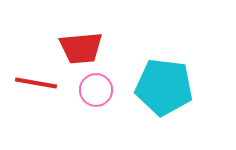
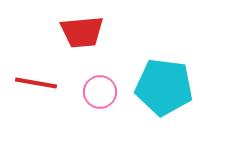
red trapezoid: moved 1 px right, 16 px up
pink circle: moved 4 px right, 2 px down
